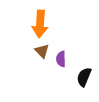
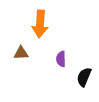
brown triangle: moved 21 px left, 2 px down; rotated 49 degrees counterclockwise
